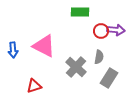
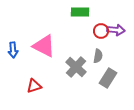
gray semicircle: moved 1 px left, 1 px up
gray rectangle: moved 1 px left
